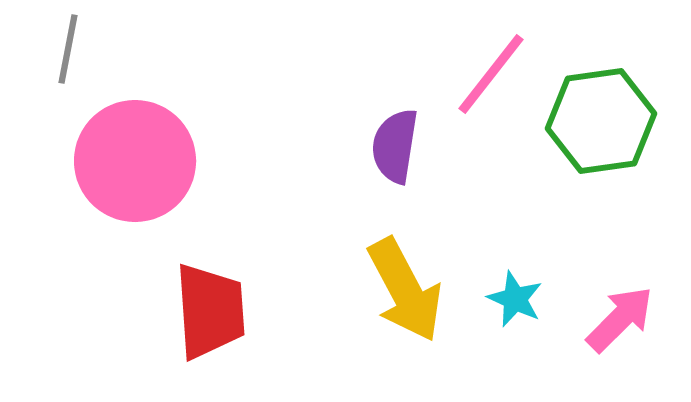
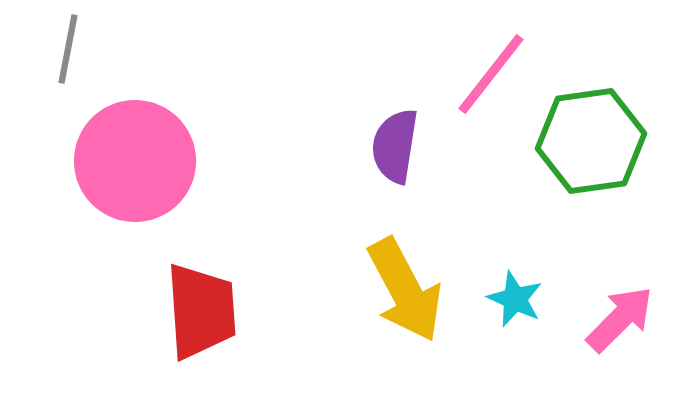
green hexagon: moved 10 px left, 20 px down
red trapezoid: moved 9 px left
